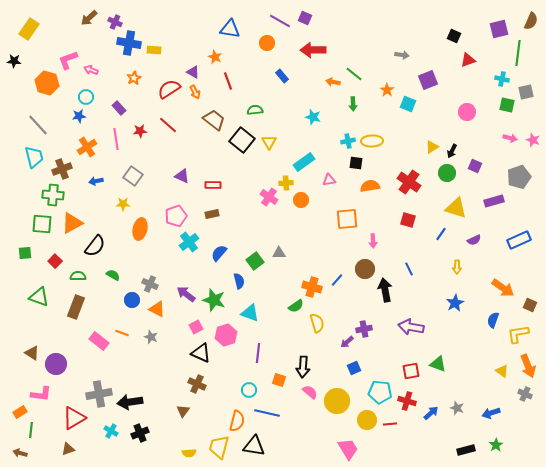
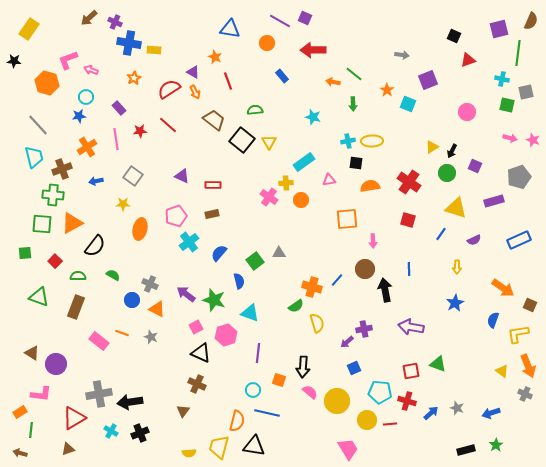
blue line at (409, 269): rotated 24 degrees clockwise
cyan circle at (249, 390): moved 4 px right
